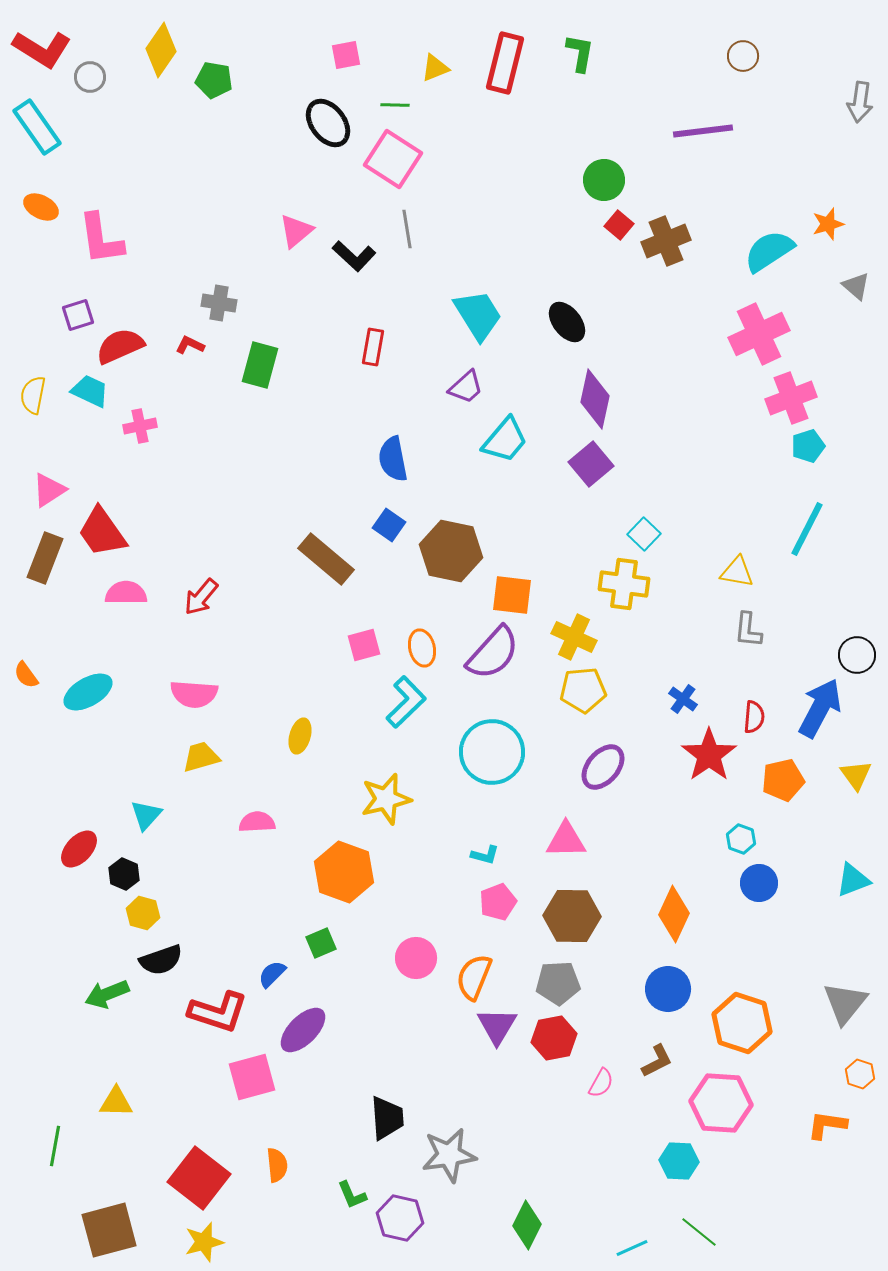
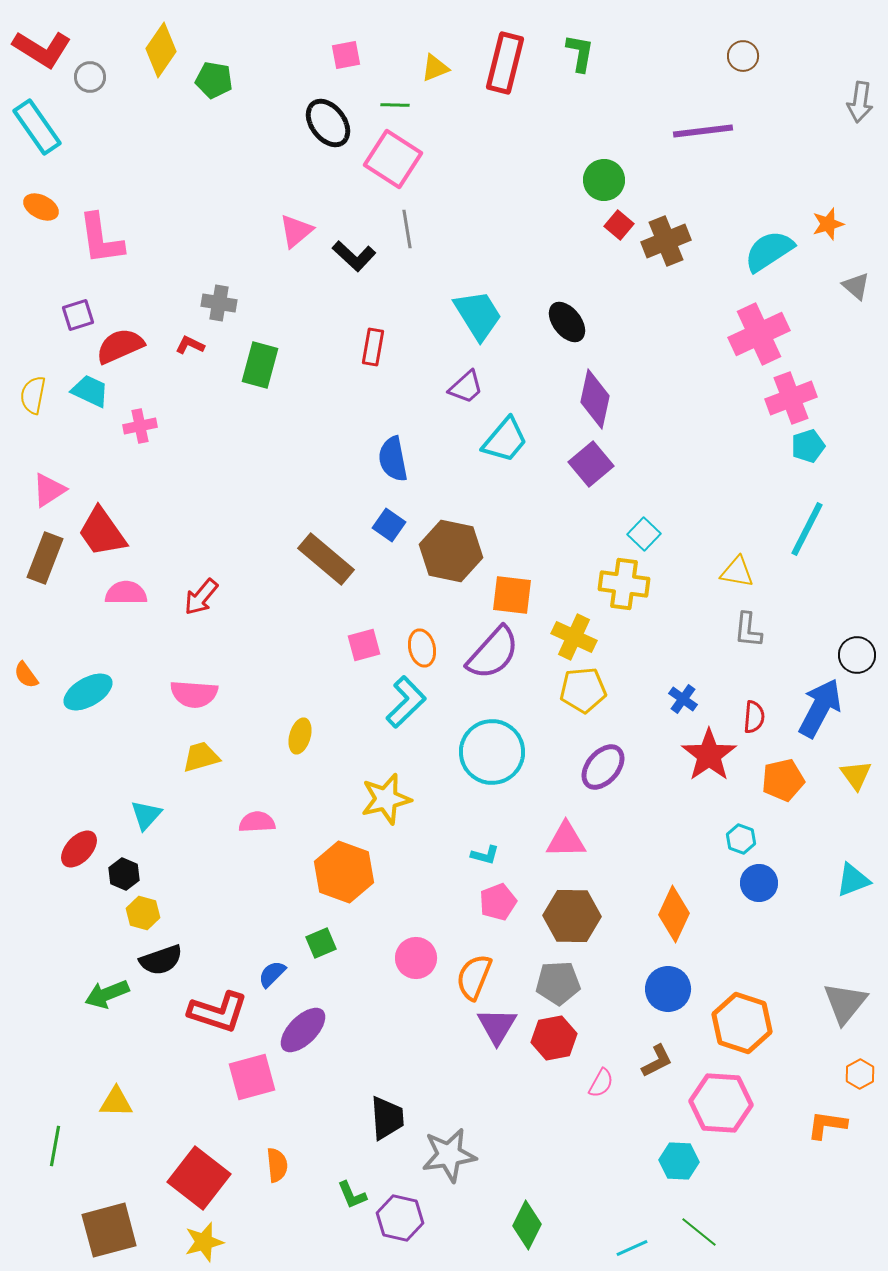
orange hexagon at (860, 1074): rotated 12 degrees clockwise
